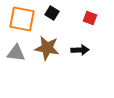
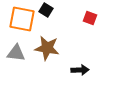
black square: moved 6 px left, 3 px up
black arrow: moved 20 px down
